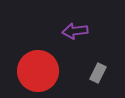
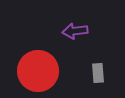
gray rectangle: rotated 30 degrees counterclockwise
